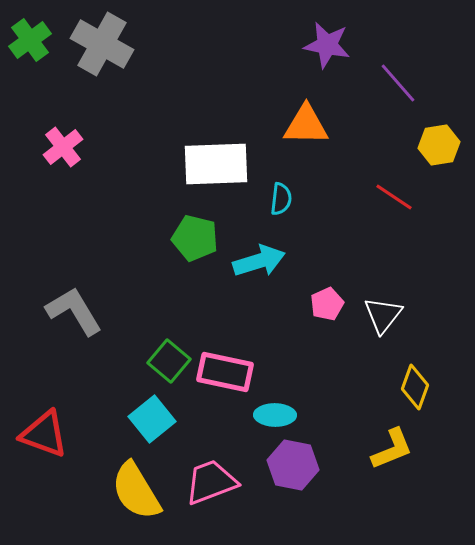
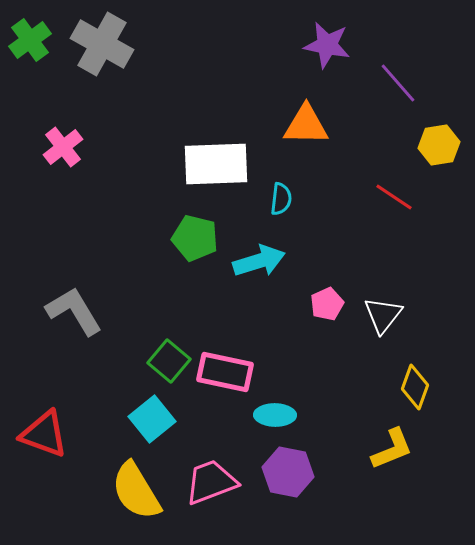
purple hexagon: moved 5 px left, 7 px down
